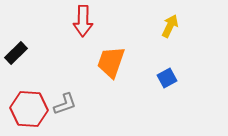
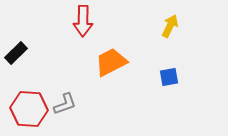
orange trapezoid: rotated 44 degrees clockwise
blue square: moved 2 px right, 1 px up; rotated 18 degrees clockwise
